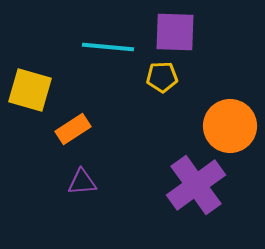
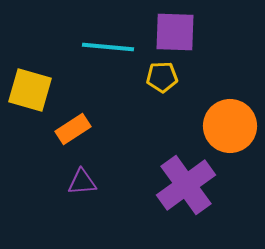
purple cross: moved 10 px left
